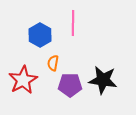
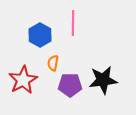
black star: rotated 16 degrees counterclockwise
